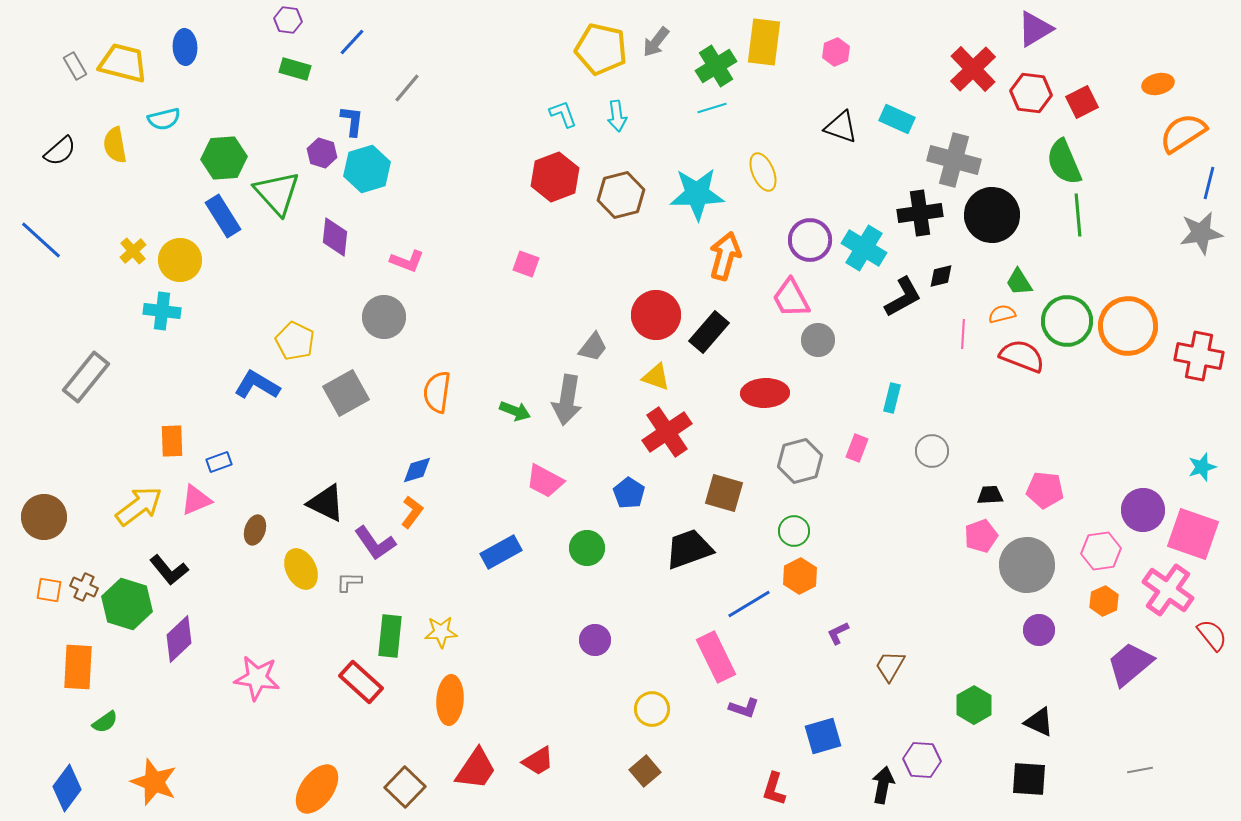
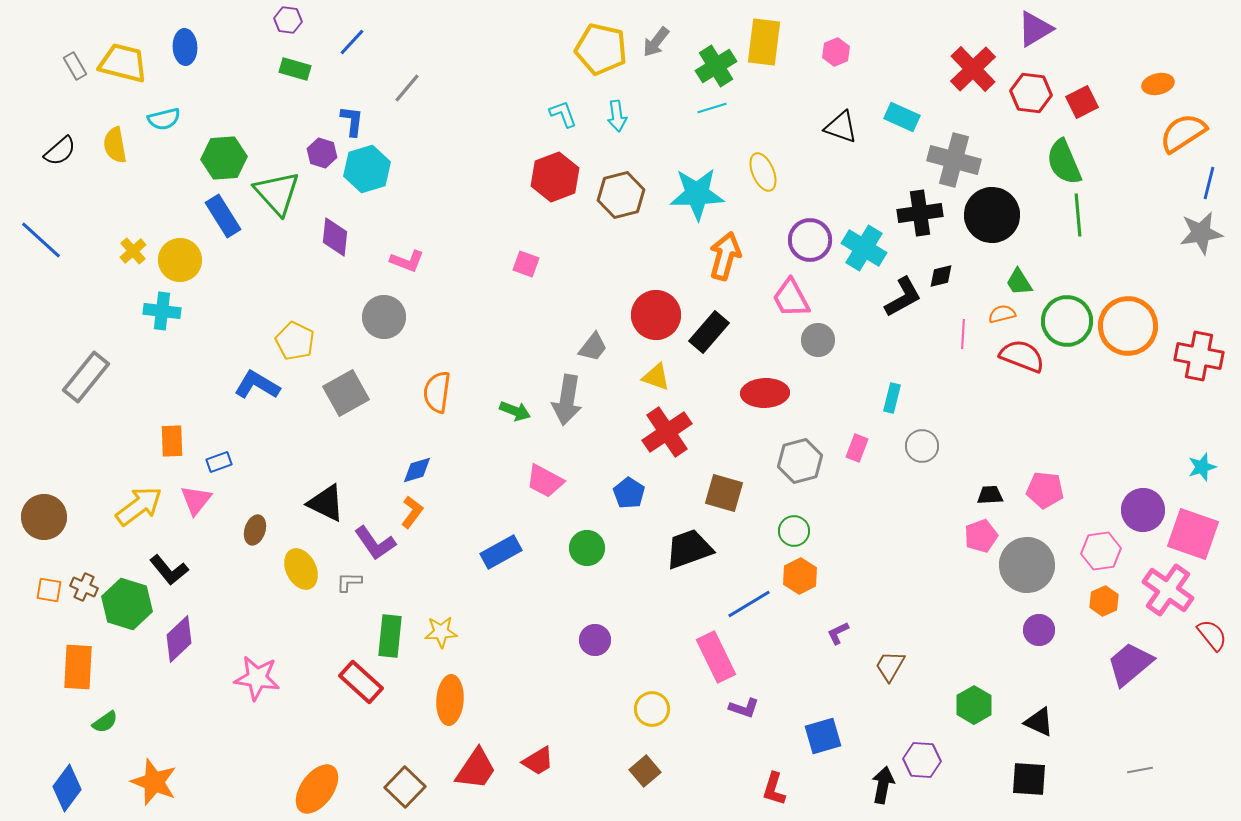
cyan rectangle at (897, 119): moved 5 px right, 2 px up
gray circle at (932, 451): moved 10 px left, 5 px up
pink triangle at (196, 500): rotated 28 degrees counterclockwise
